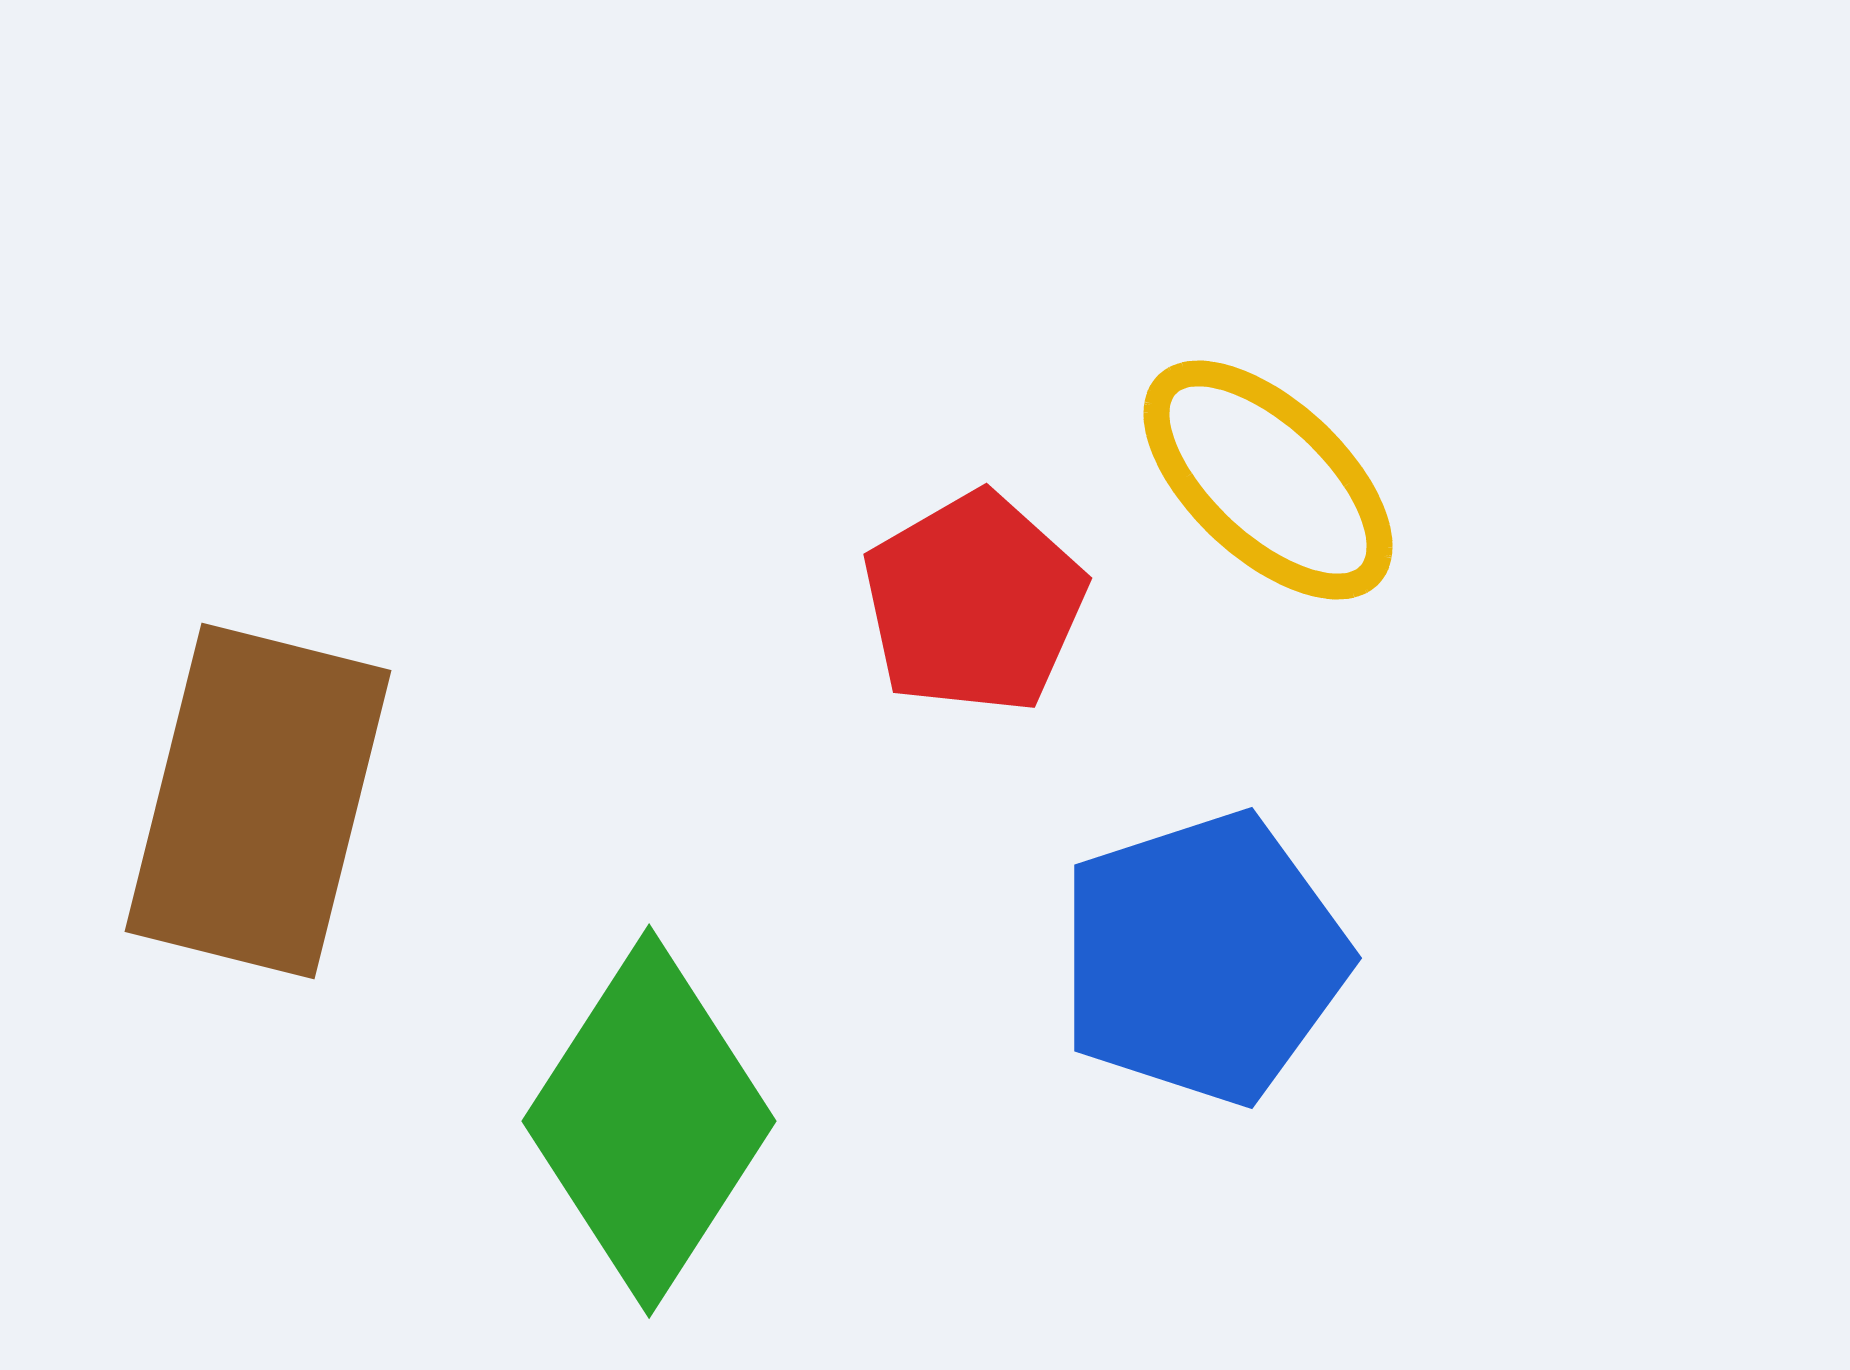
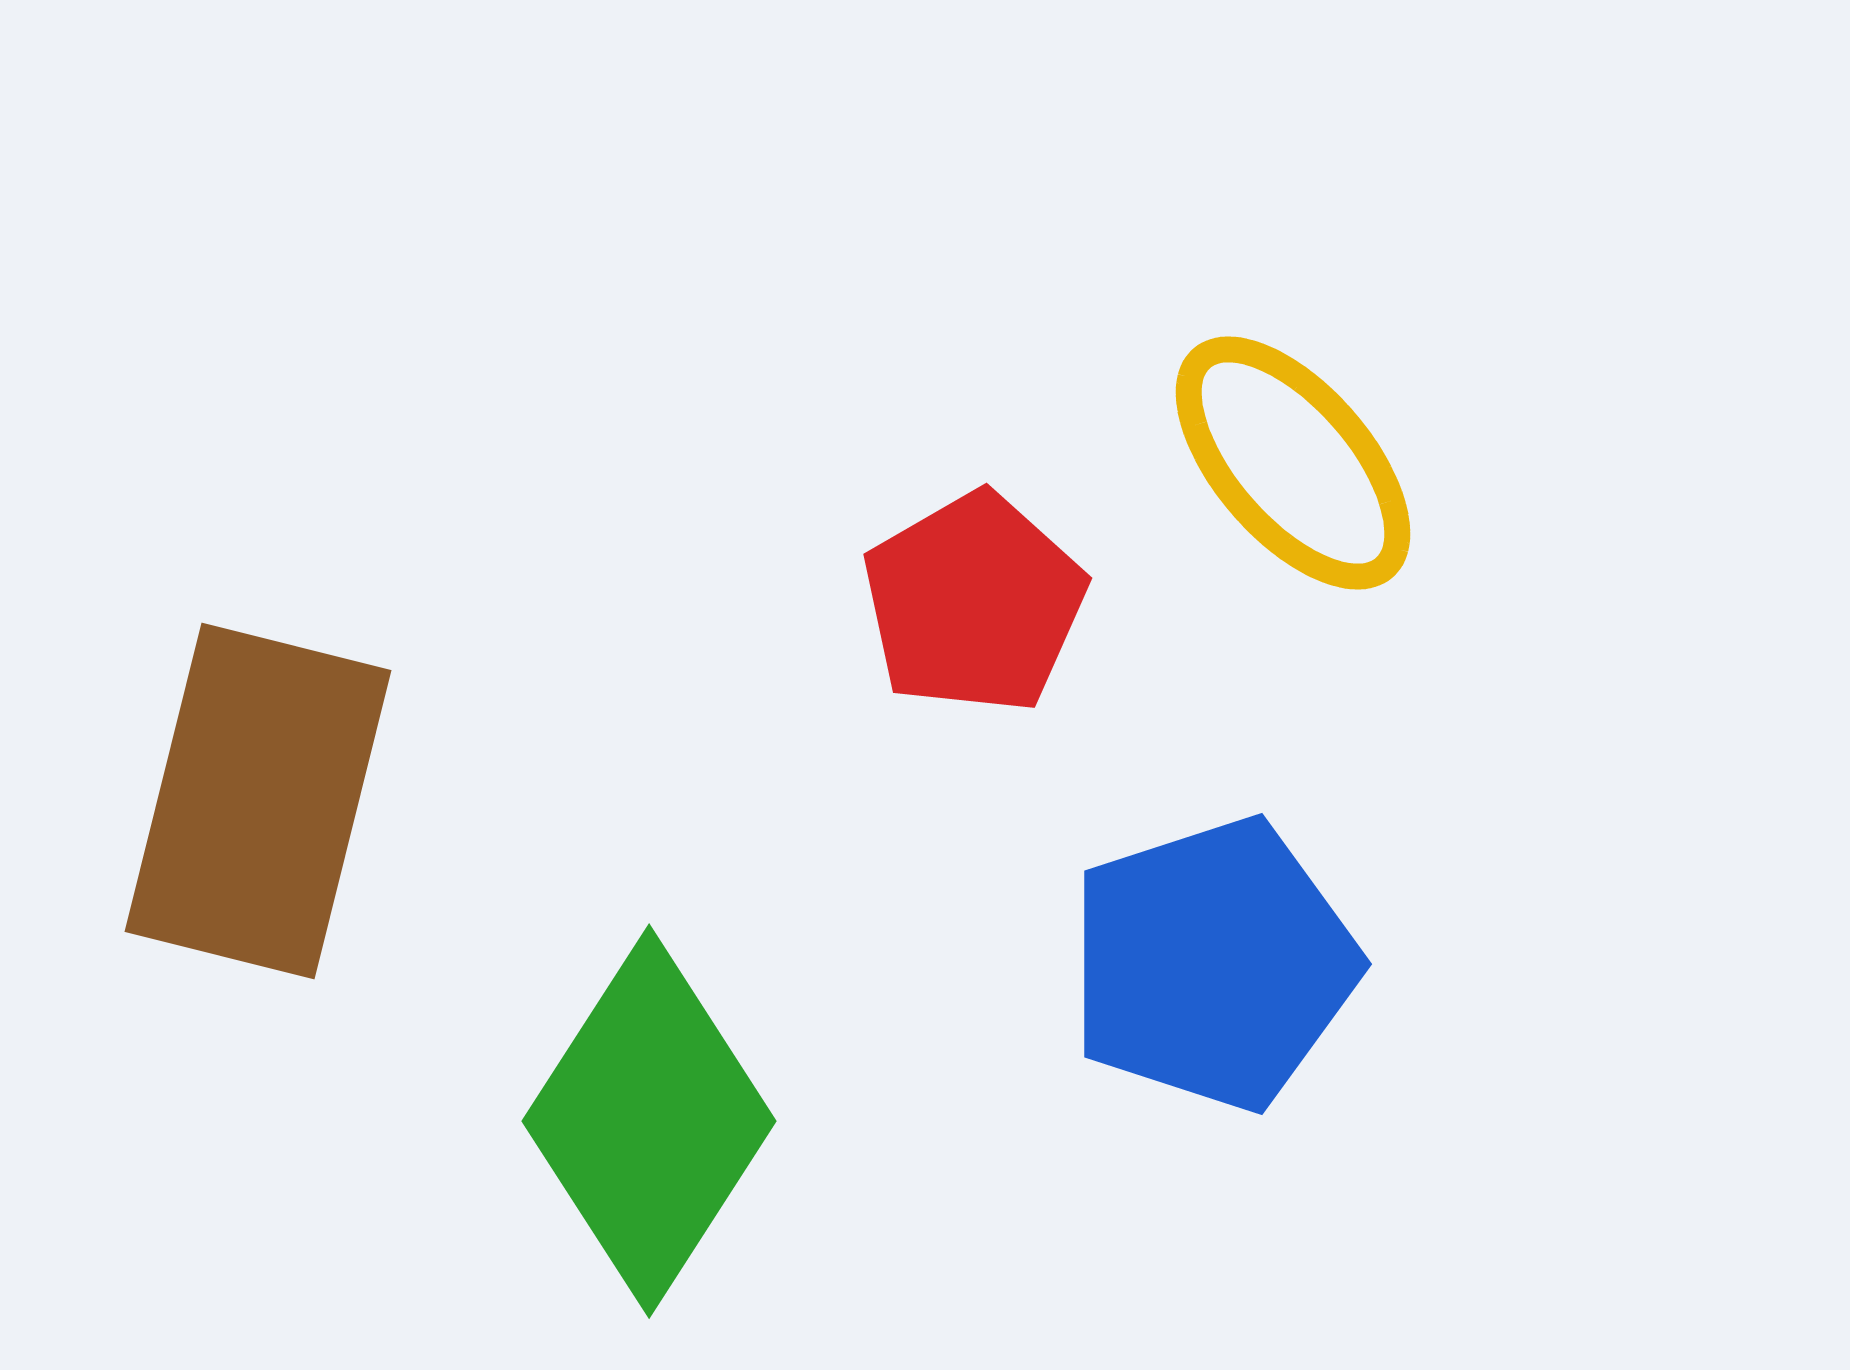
yellow ellipse: moved 25 px right, 17 px up; rotated 6 degrees clockwise
blue pentagon: moved 10 px right, 6 px down
